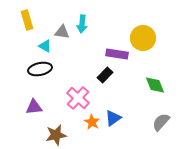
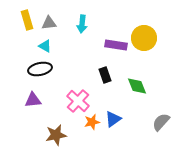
gray triangle: moved 13 px left, 9 px up; rotated 14 degrees counterclockwise
yellow circle: moved 1 px right
purple rectangle: moved 1 px left, 9 px up
black rectangle: rotated 63 degrees counterclockwise
green diamond: moved 18 px left, 1 px down
pink cross: moved 3 px down
purple triangle: moved 1 px left, 7 px up
blue triangle: moved 1 px down
orange star: rotated 28 degrees clockwise
